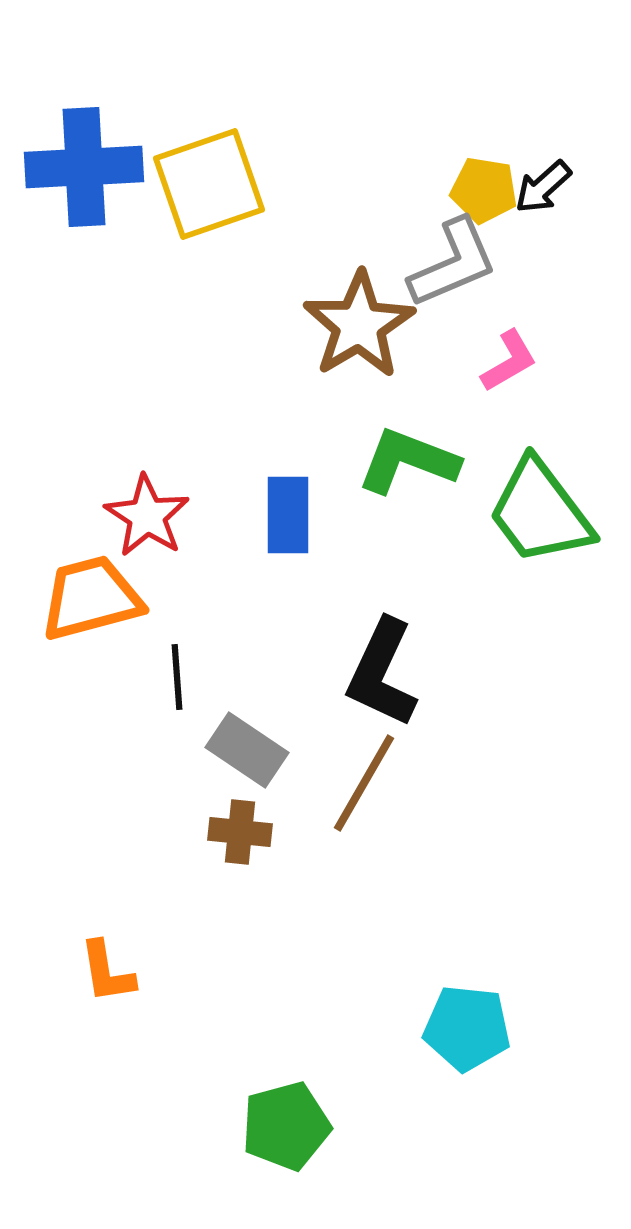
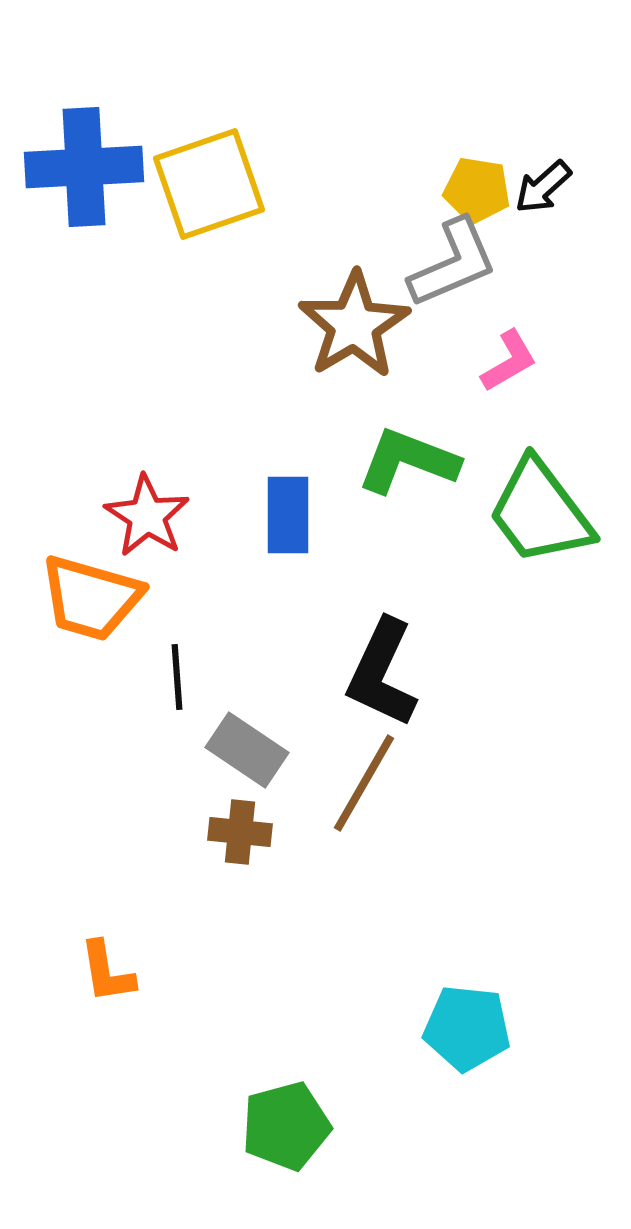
yellow pentagon: moved 7 px left
brown star: moved 5 px left
orange trapezoid: rotated 149 degrees counterclockwise
